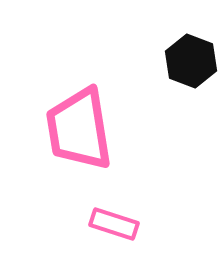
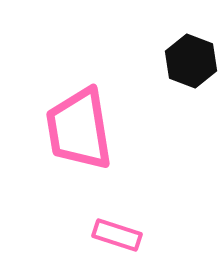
pink rectangle: moved 3 px right, 11 px down
